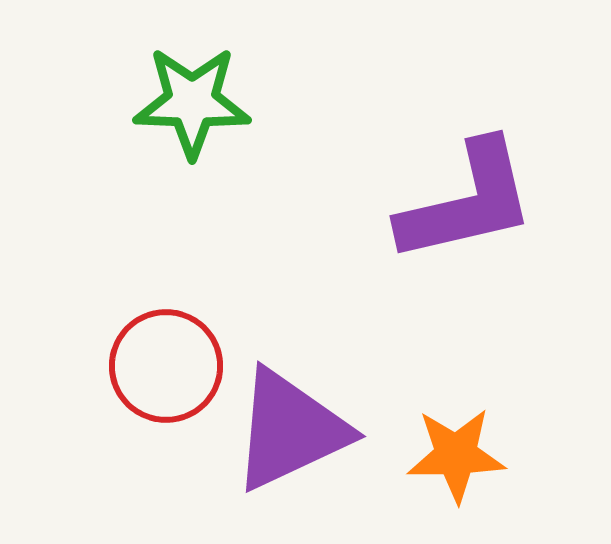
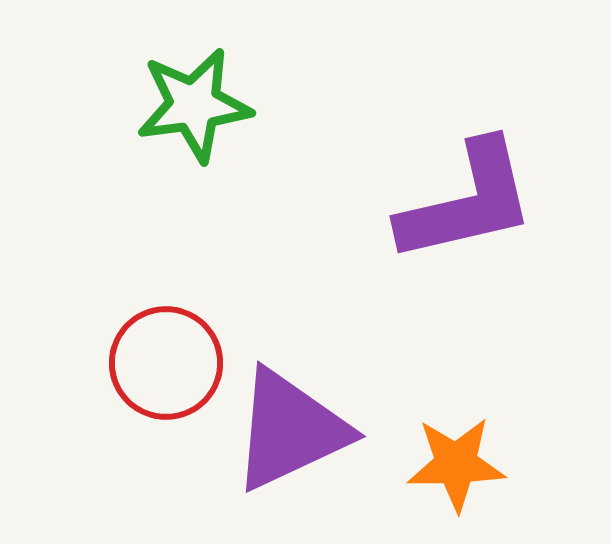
green star: moved 2 px right, 3 px down; rotated 10 degrees counterclockwise
red circle: moved 3 px up
orange star: moved 9 px down
